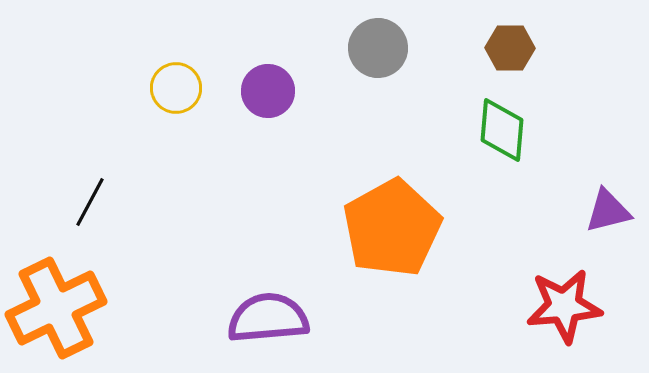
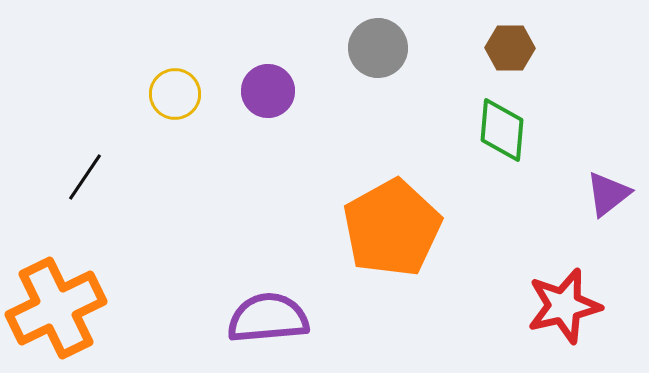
yellow circle: moved 1 px left, 6 px down
black line: moved 5 px left, 25 px up; rotated 6 degrees clockwise
purple triangle: moved 17 px up; rotated 24 degrees counterclockwise
red star: rotated 8 degrees counterclockwise
